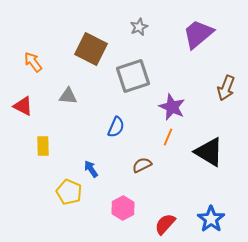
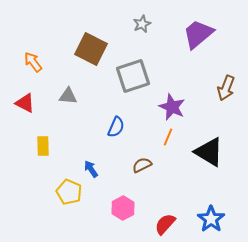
gray star: moved 3 px right, 3 px up
red triangle: moved 2 px right, 3 px up
